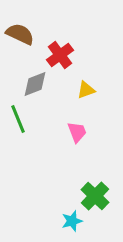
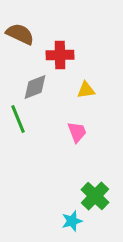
red cross: rotated 36 degrees clockwise
gray diamond: moved 3 px down
yellow triangle: rotated 12 degrees clockwise
